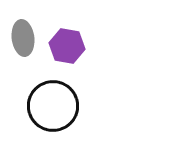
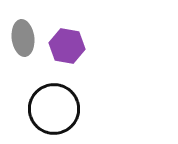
black circle: moved 1 px right, 3 px down
